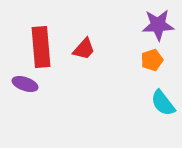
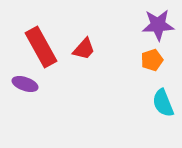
red rectangle: rotated 24 degrees counterclockwise
cyan semicircle: rotated 16 degrees clockwise
